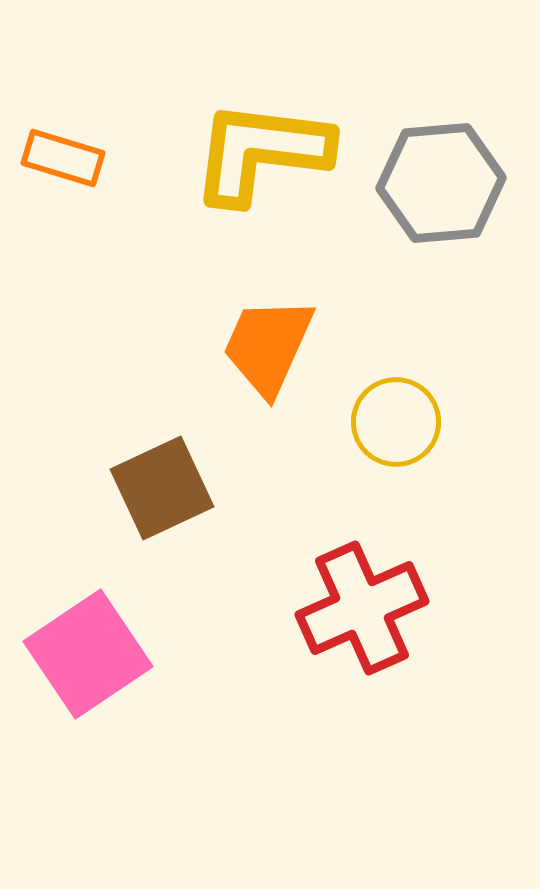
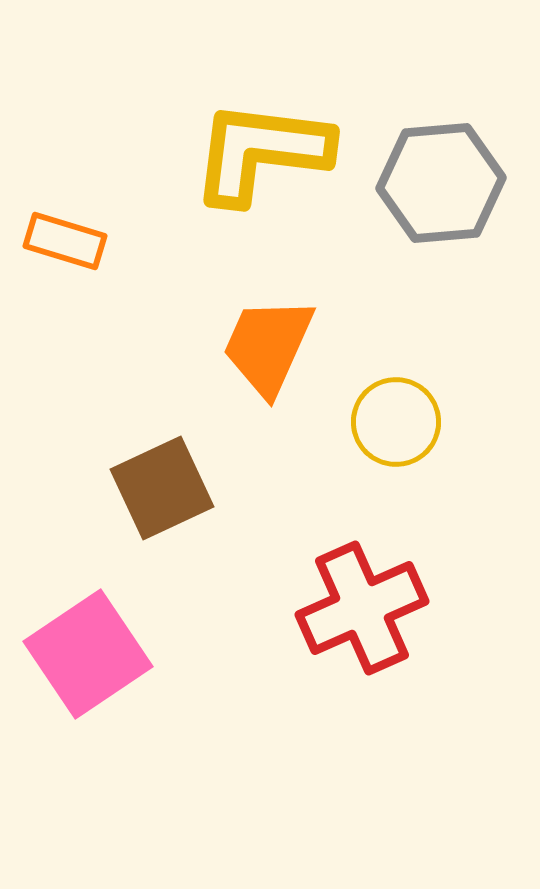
orange rectangle: moved 2 px right, 83 px down
